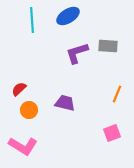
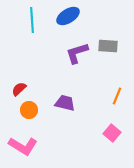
orange line: moved 2 px down
pink square: rotated 30 degrees counterclockwise
